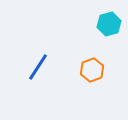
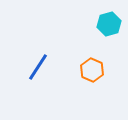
orange hexagon: rotated 15 degrees counterclockwise
